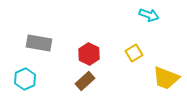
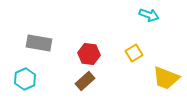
red hexagon: rotated 20 degrees counterclockwise
